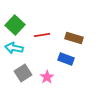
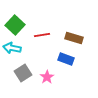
cyan arrow: moved 2 px left
